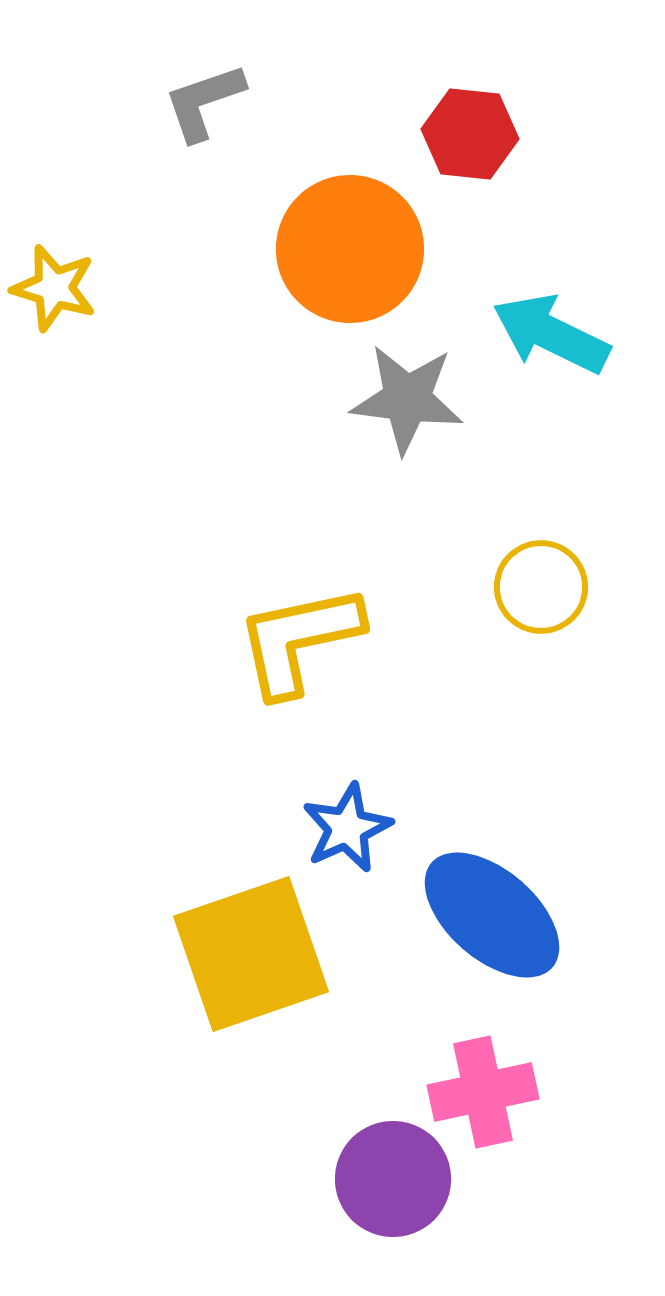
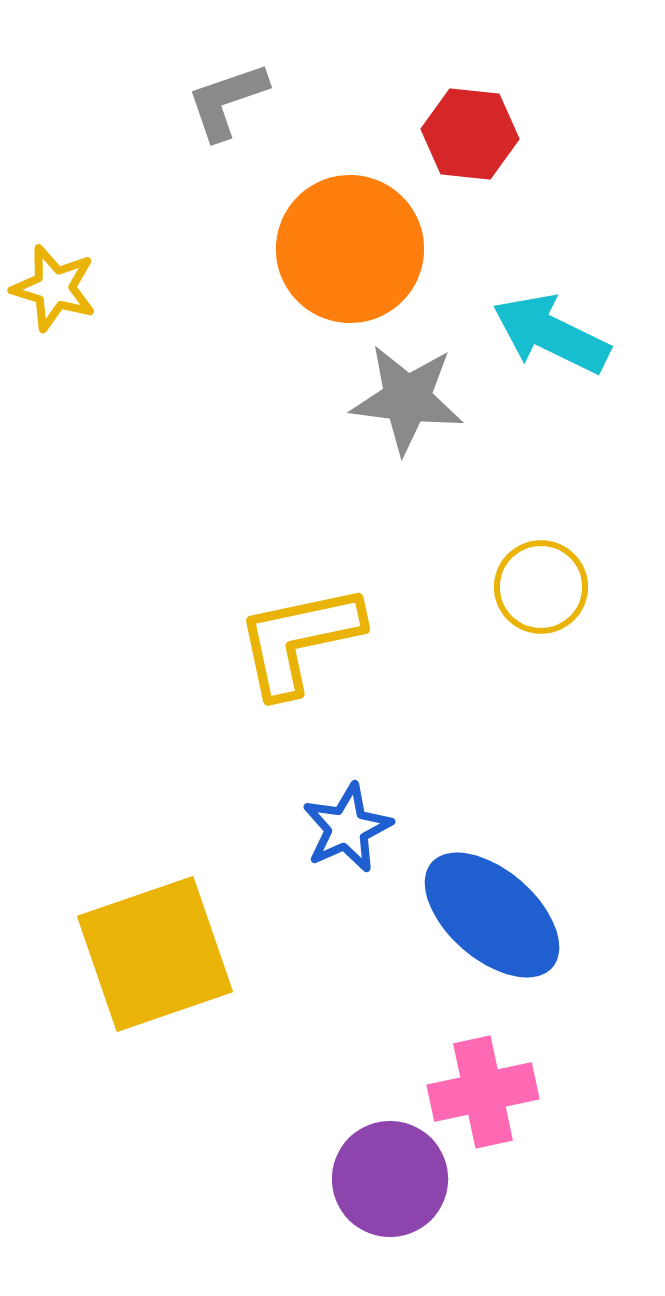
gray L-shape: moved 23 px right, 1 px up
yellow square: moved 96 px left
purple circle: moved 3 px left
